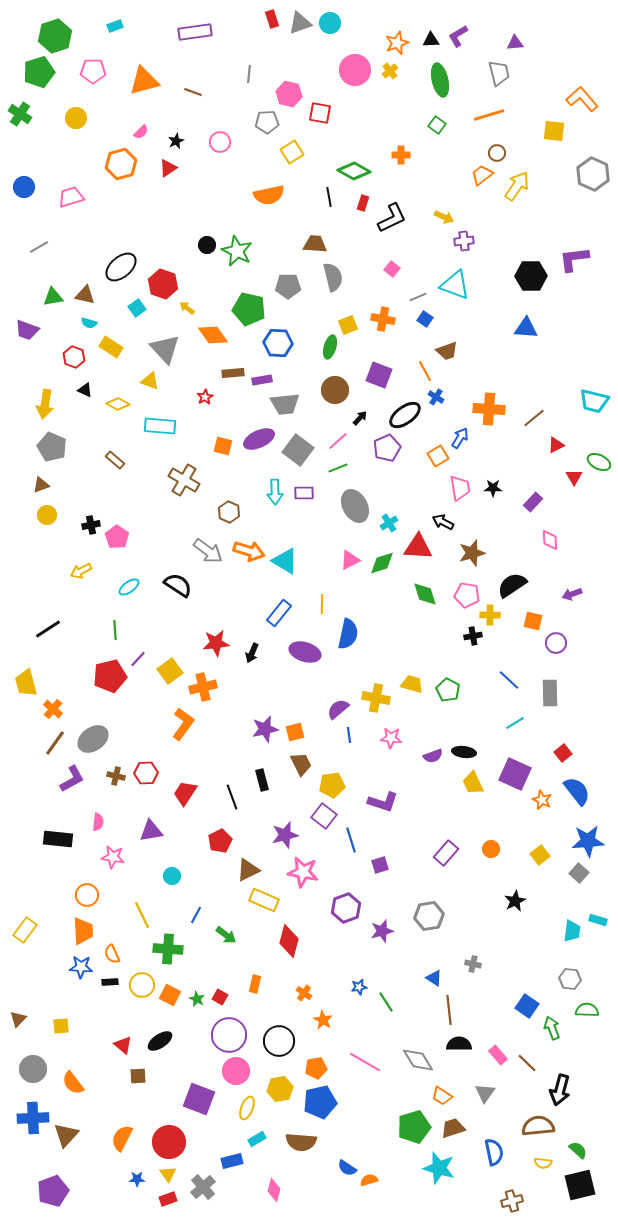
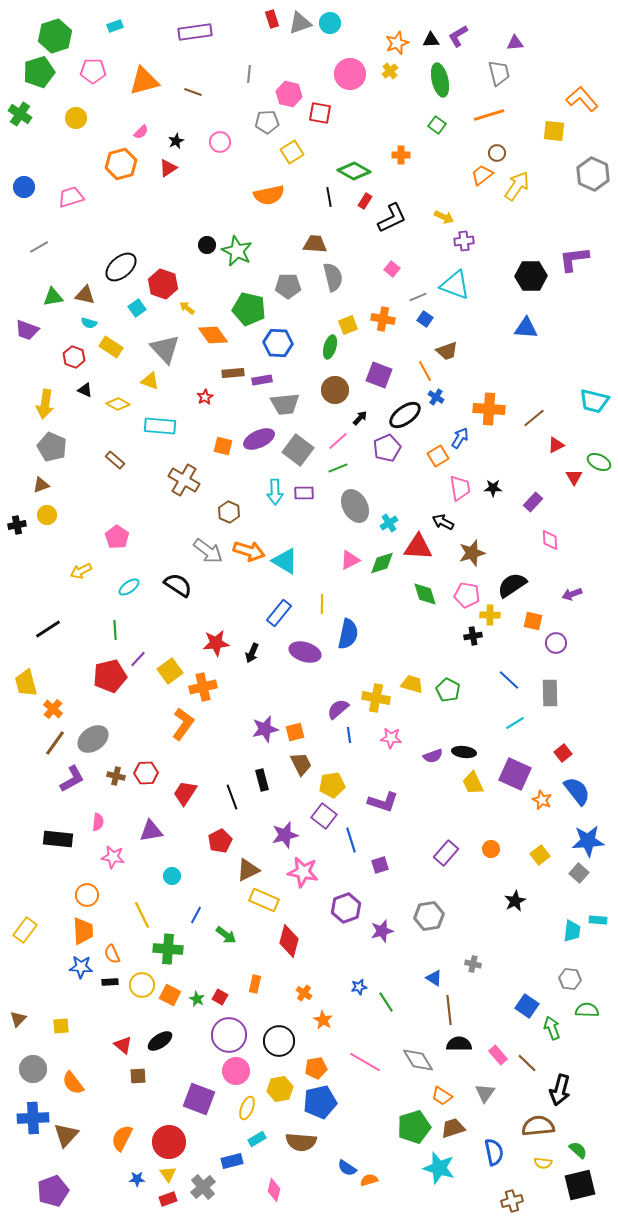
pink circle at (355, 70): moved 5 px left, 4 px down
red rectangle at (363, 203): moved 2 px right, 2 px up; rotated 14 degrees clockwise
black cross at (91, 525): moved 74 px left
cyan rectangle at (598, 920): rotated 12 degrees counterclockwise
